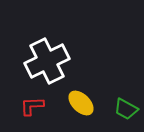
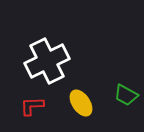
yellow ellipse: rotated 12 degrees clockwise
green trapezoid: moved 14 px up
